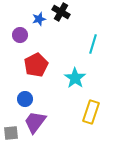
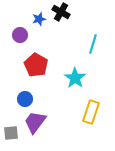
red pentagon: rotated 15 degrees counterclockwise
